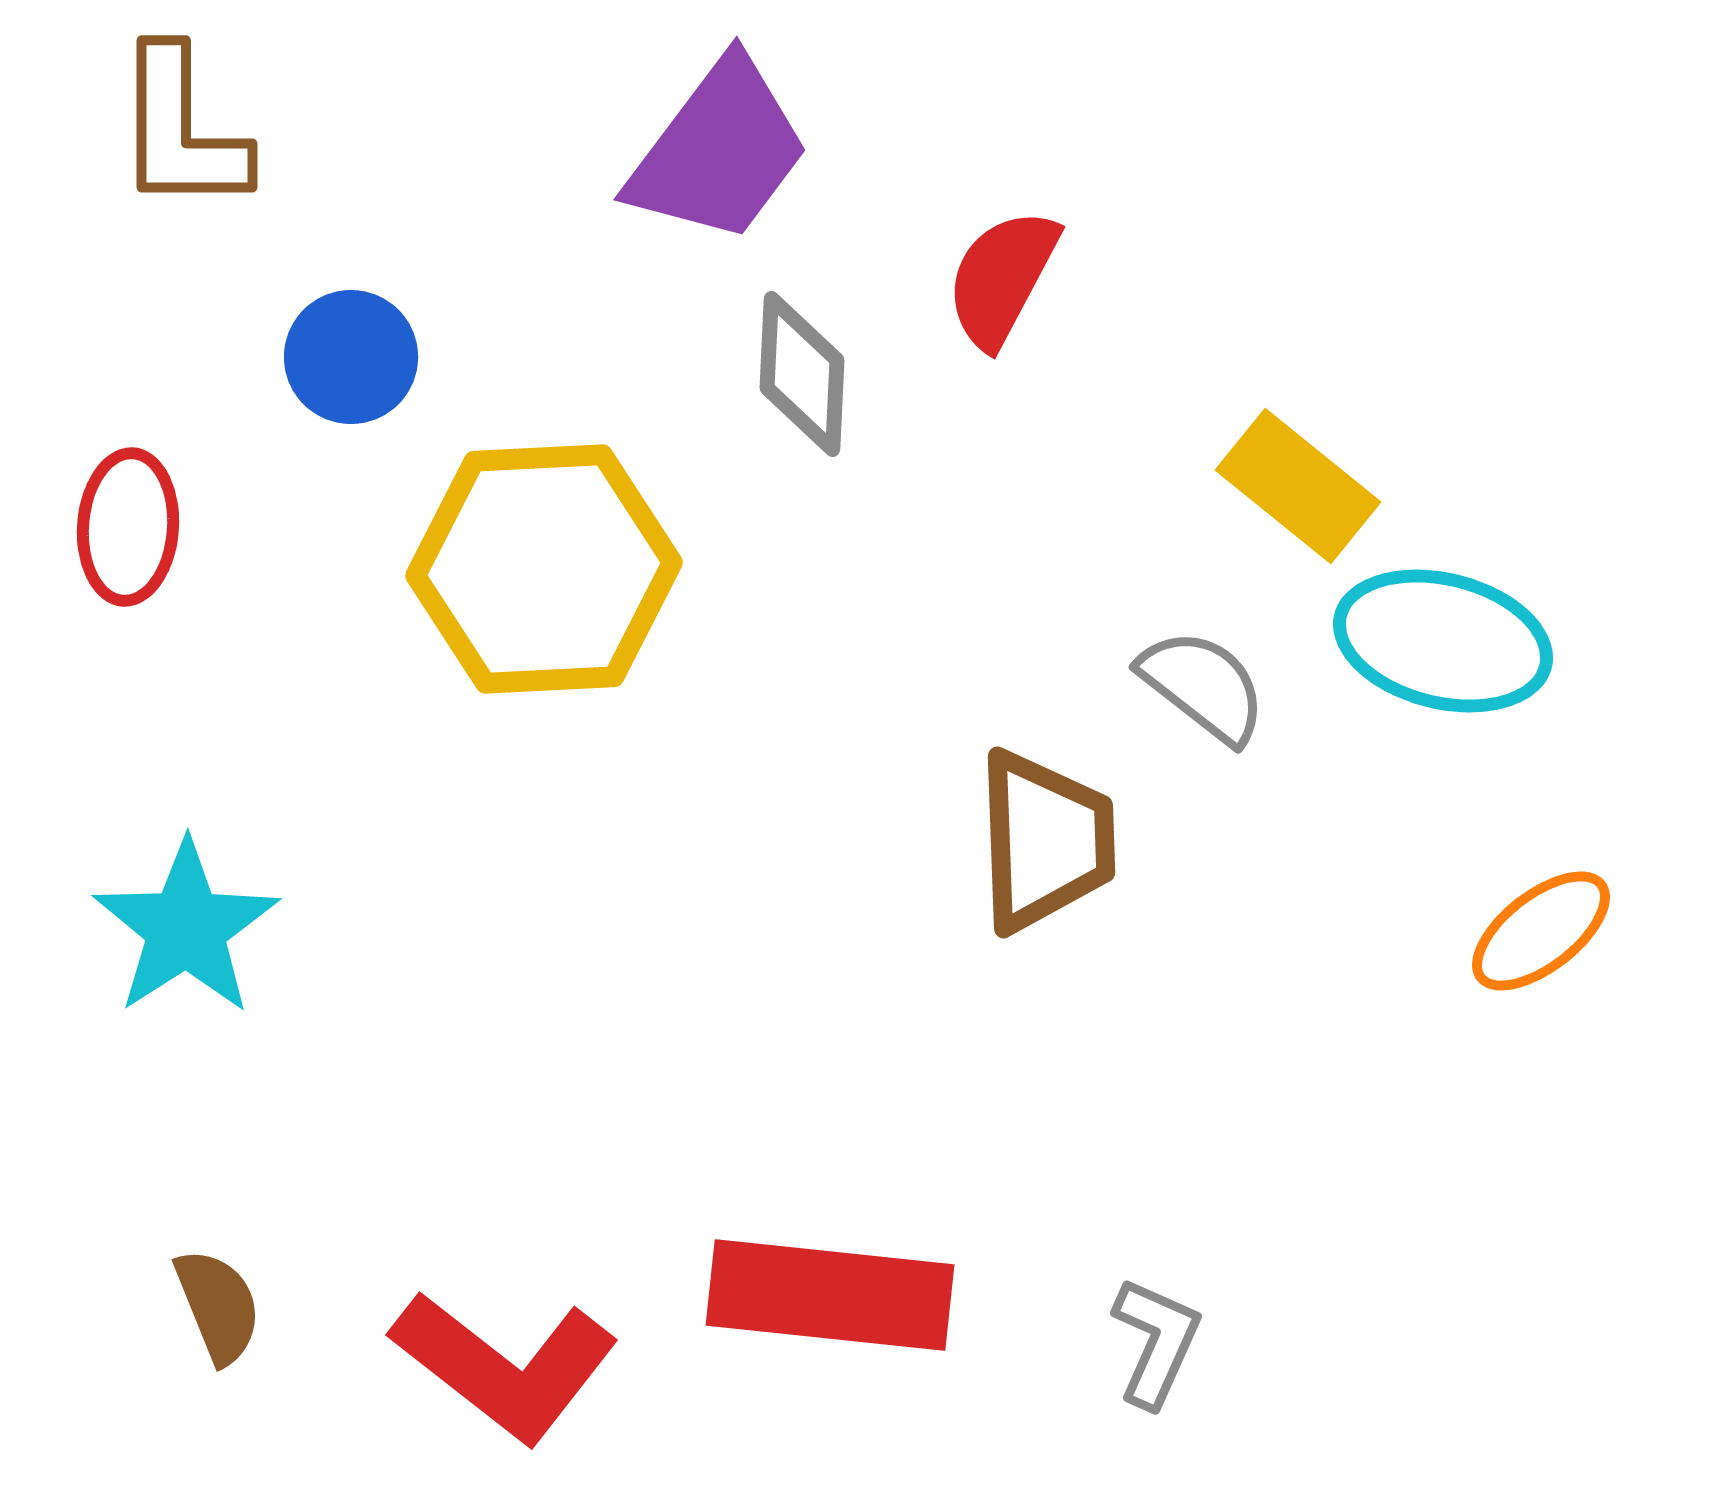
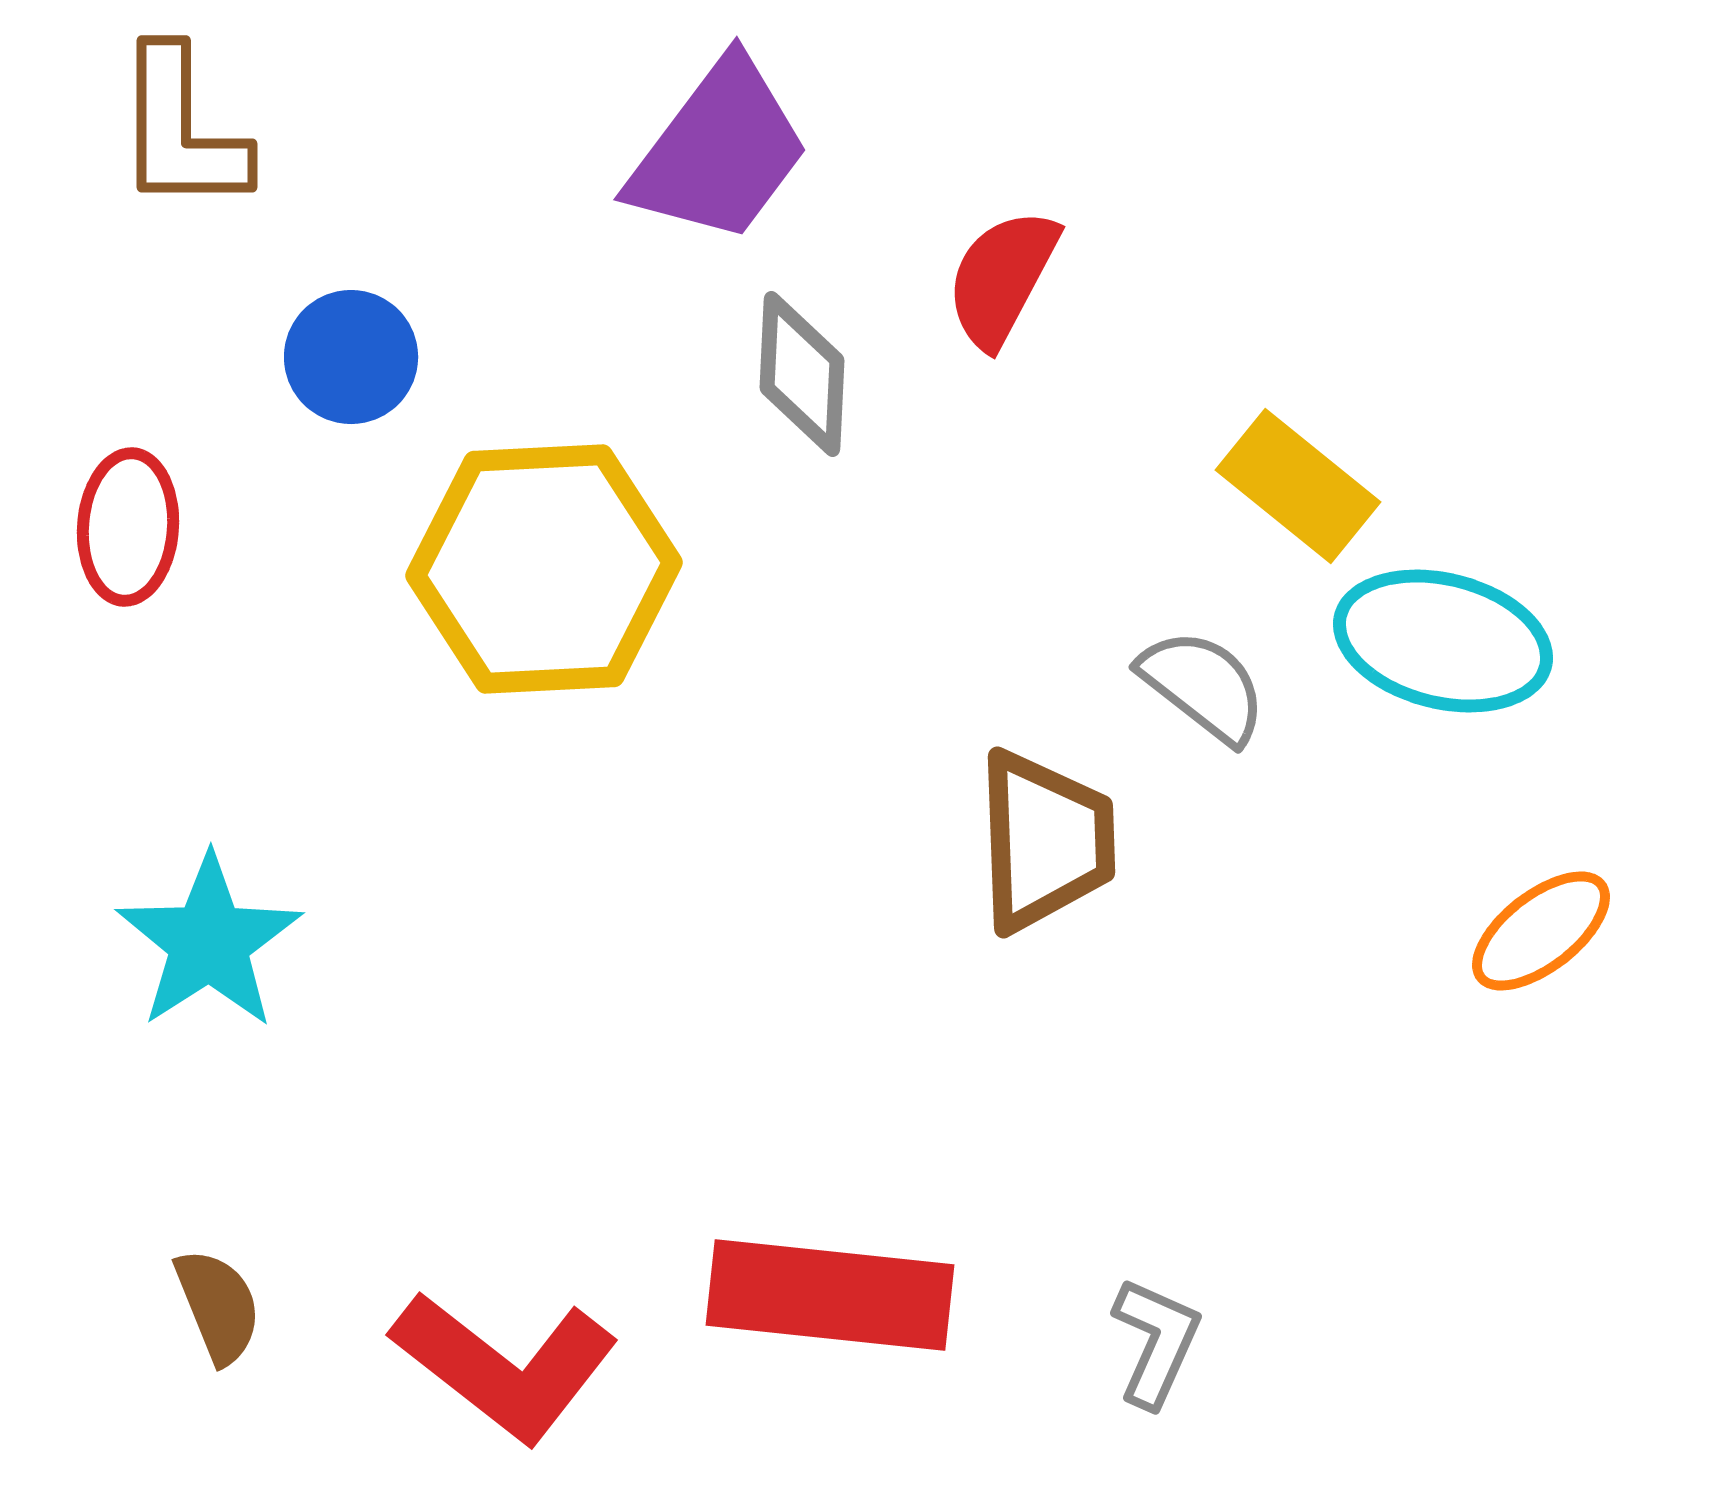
cyan star: moved 23 px right, 14 px down
